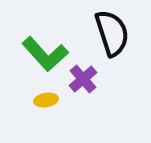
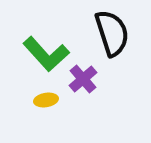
green L-shape: moved 1 px right
